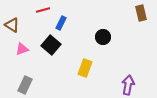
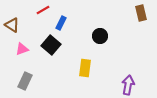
red line: rotated 16 degrees counterclockwise
black circle: moved 3 px left, 1 px up
yellow rectangle: rotated 12 degrees counterclockwise
gray rectangle: moved 4 px up
